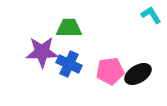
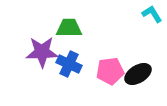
cyan L-shape: moved 1 px right, 1 px up
